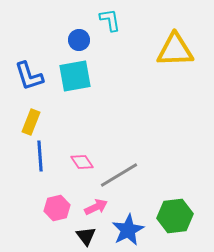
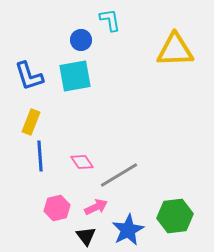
blue circle: moved 2 px right
